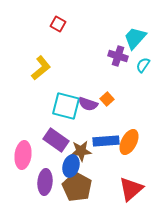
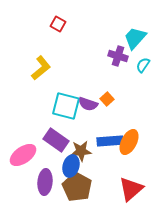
blue rectangle: moved 4 px right
pink ellipse: rotated 48 degrees clockwise
